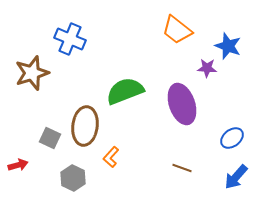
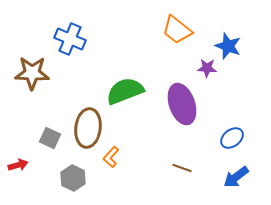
brown star: rotated 20 degrees clockwise
brown ellipse: moved 3 px right, 2 px down
blue arrow: rotated 12 degrees clockwise
